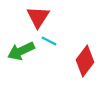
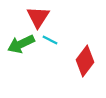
cyan line: moved 1 px right, 1 px up
green arrow: moved 7 px up
